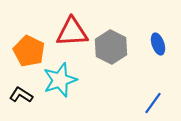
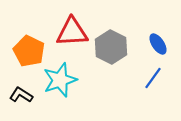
blue ellipse: rotated 15 degrees counterclockwise
blue line: moved 25 px up
